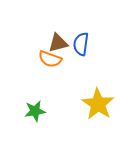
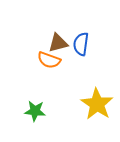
orange semicircle: moved 1 px left, 1 px down
yellow star: moved 1 px left
green star: rotated 15 degrees clockwise
